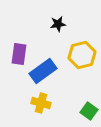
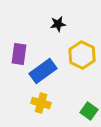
yellow hexagon: rotated 20 degrees counterclockwise
